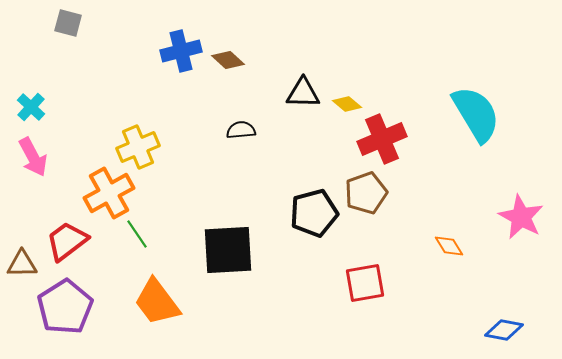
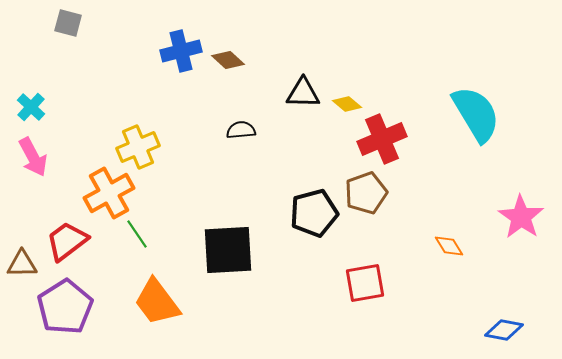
pink star: rotated 6 degrees clockwise
